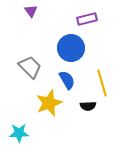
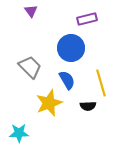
yellow line: moved 1 px left
